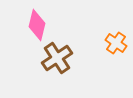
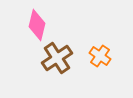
orange cross: moved 16 px left, 13 px down
